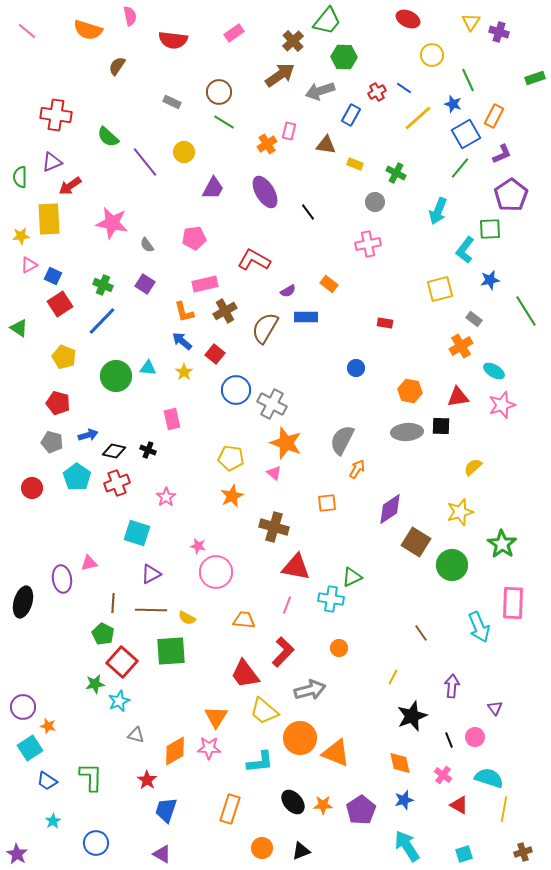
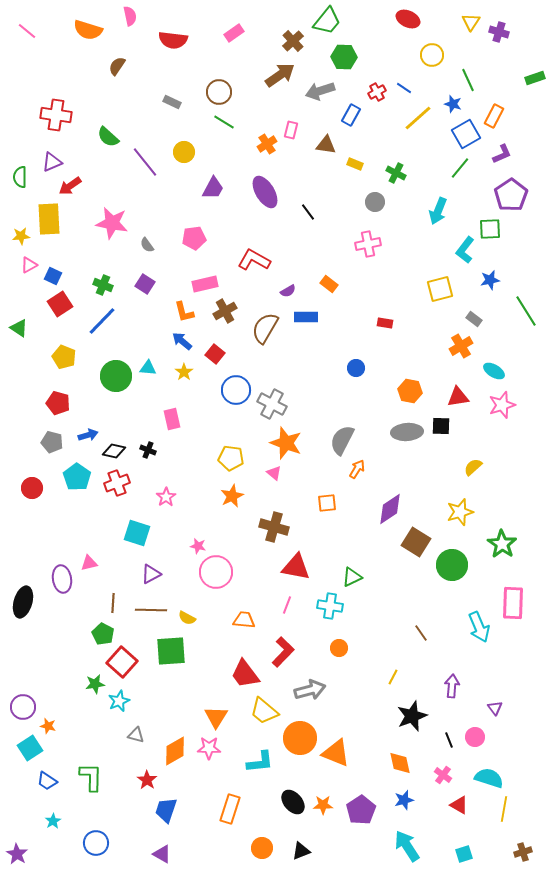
pink rectangle at (289, 131): moved 2 px right, 1 px up
cyan cross at (331, 599): moved 1 px left, 7 px down
